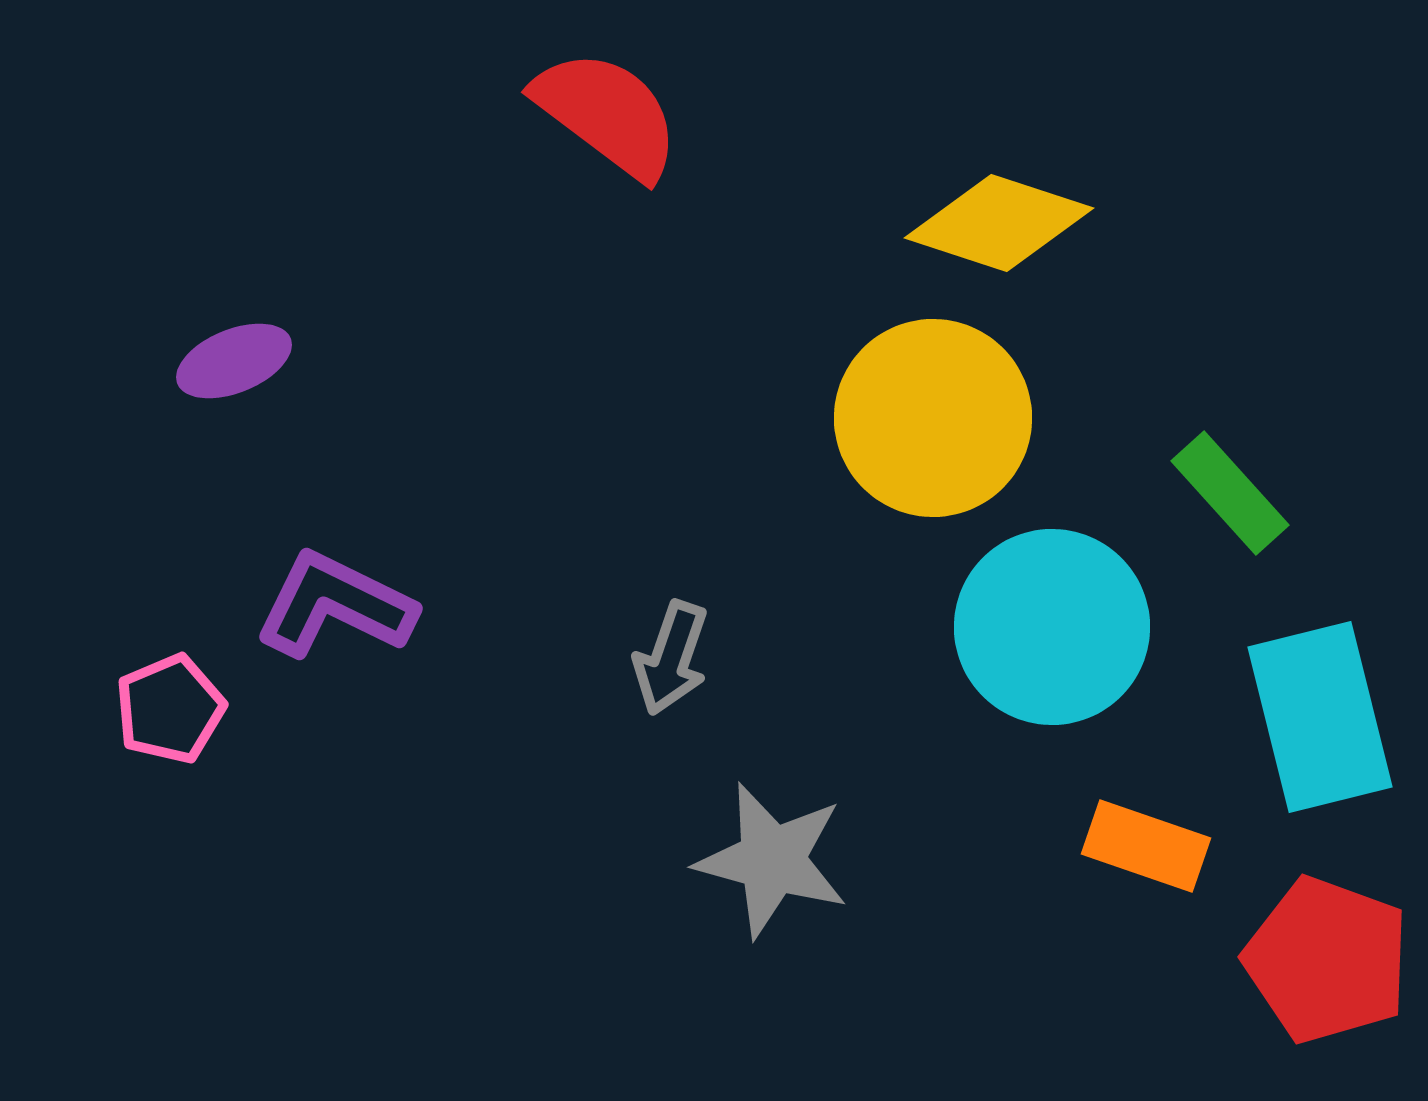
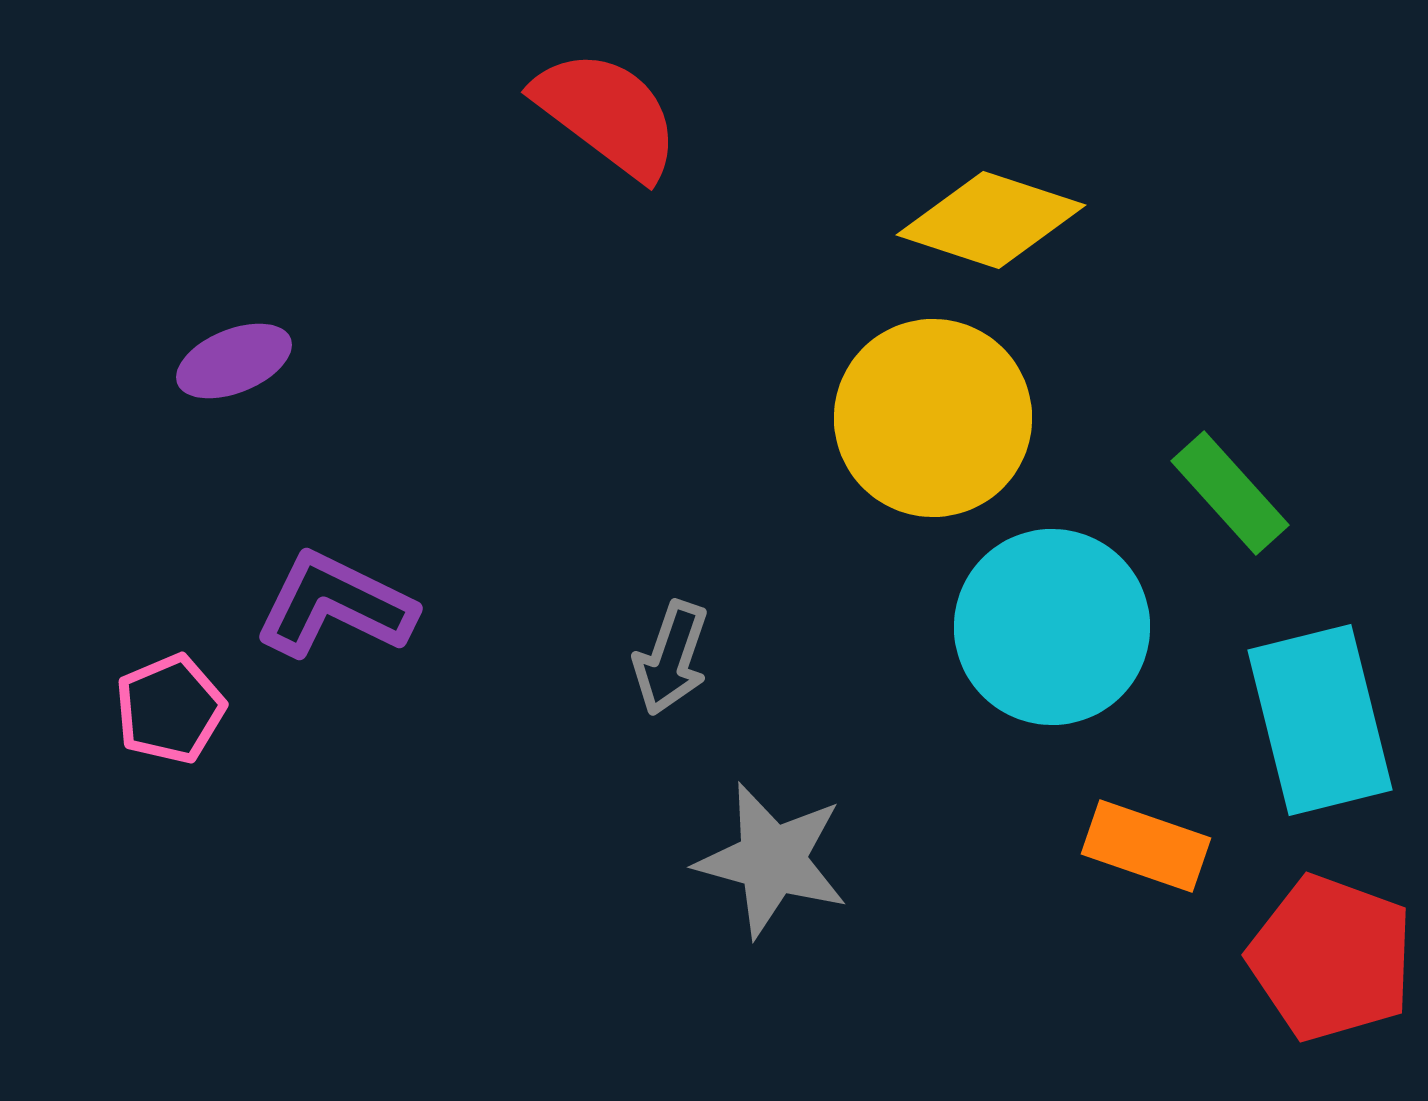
yellow diamond: moved 8 px left, 3 px up
cyan rectangle: moved 3 px down
red pentagon: moved 4 px right, 2 px up
